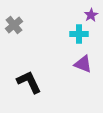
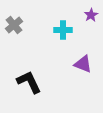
cyan cross: moved 16 px left, 4 px up
